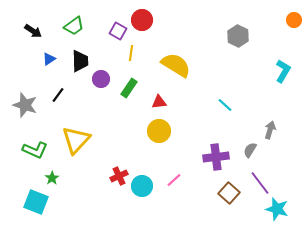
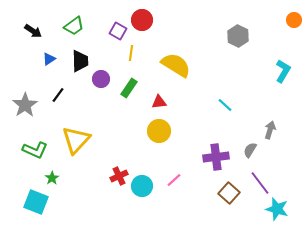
gray star: rotated 20 degrees clockwise
